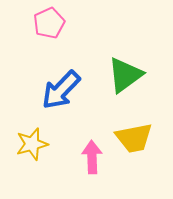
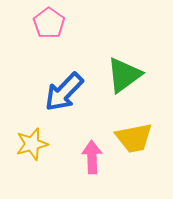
pink pentagon: rotated 12 degrees counterclockwise
green triangle: moved 1 px left
blue arrow: moved 3 px right, 2 px down
